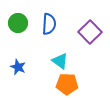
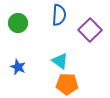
blue semicircle: moved 10 px right, 9 px up
purple square: moved 2 px up
